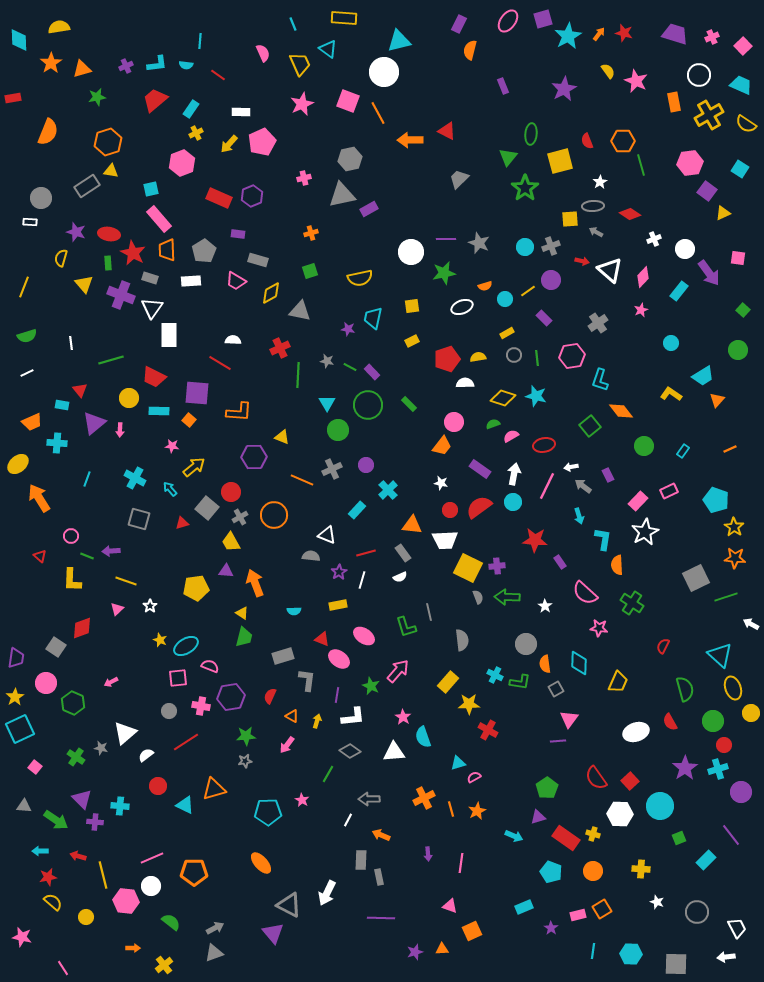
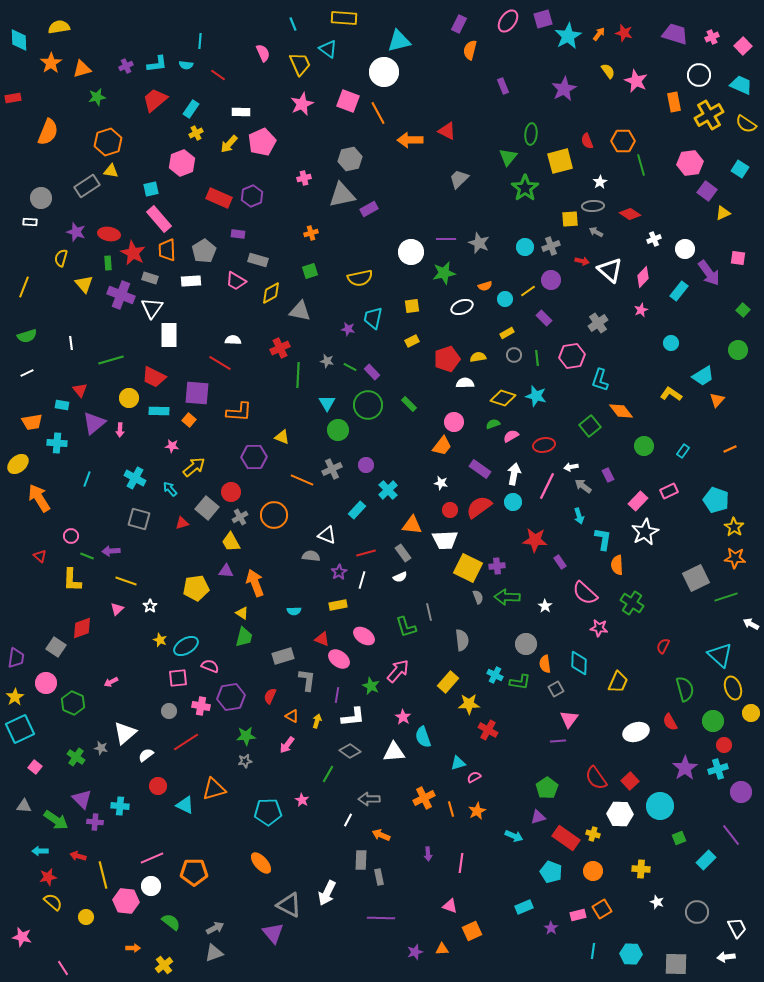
orange trapezoid at (32, 422): rotated 15 degrees clockwise
